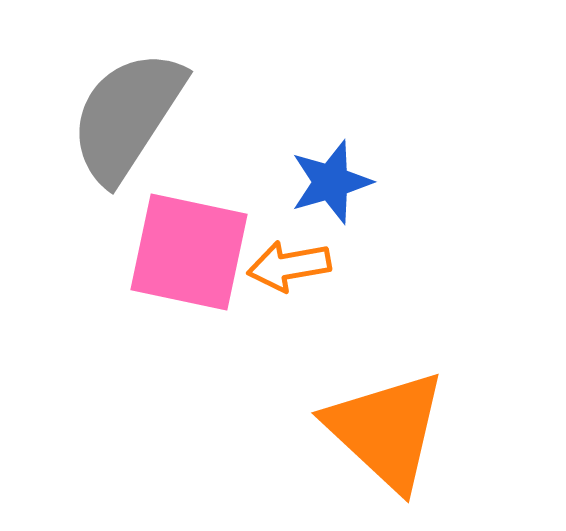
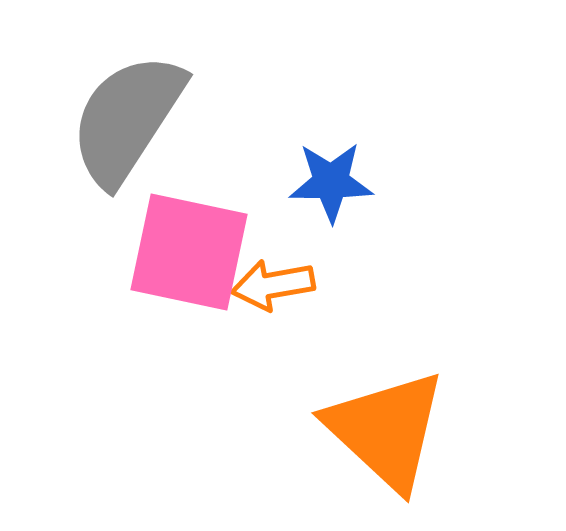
gray semicircle: moved 3 px down
blue star: rotated 16 degrees clockwise
orange arrow: moved 16 px left, 19 px down
